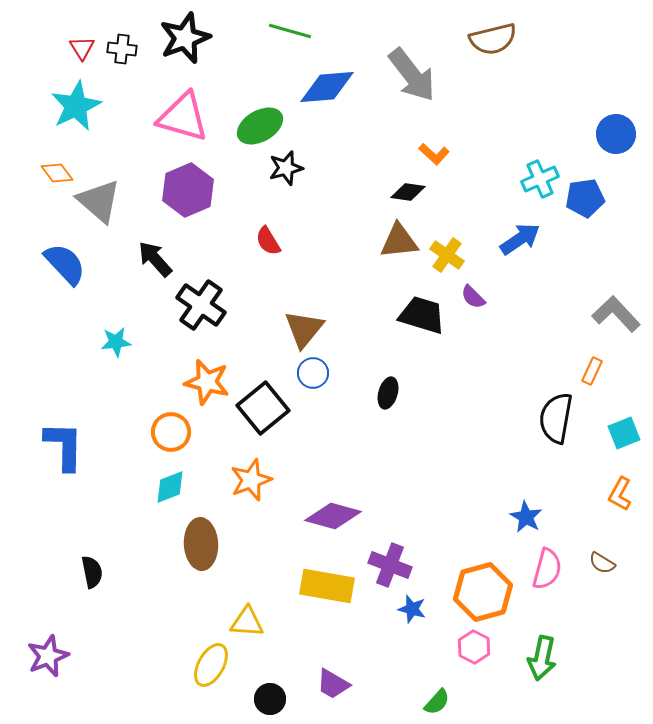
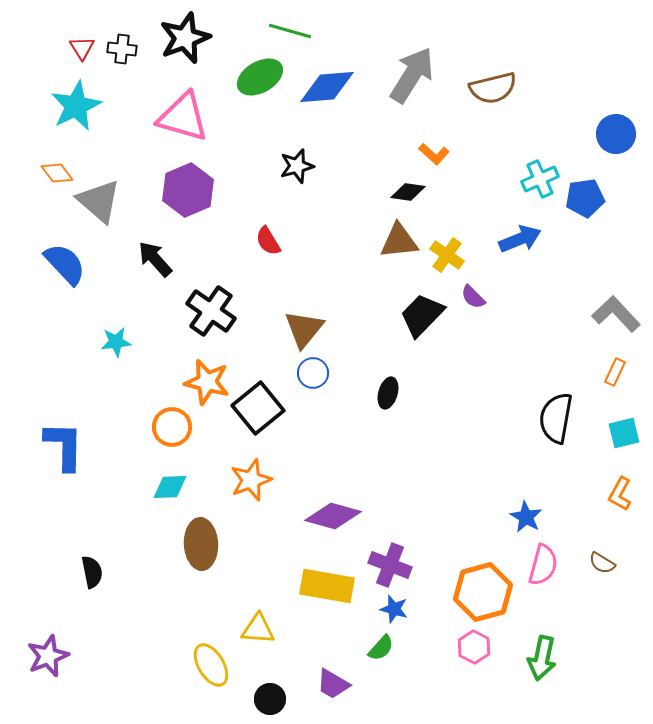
brown semicircle at (493, 39): moved 49 px down
gray arrow at (412, 75): rotated 110 degrees counterclockwise
green ellipse at (260, 126): moved 49 px up
black star at (286, 168): moved 11 px right, 2 px up
blue arrow at (520, 239): rotated 12 degrees clockwise
black cross at (201, 305): moved 10 px right, 6 px down
black trapezoid at (422, 315): rotated 63 degrees counterclockwise
orange rectangle at (592, 371): moved 23 px right, 1 px down
black square at (263, 408): moved 5 px left
orange circle at (171, 432): moved 1 px right, 5 px up
cyan square at (624, 433): rotated 8 degrees clockwise
cyan diamond at (170, 487): rotated 18 degrees clockwise
pink semicircle at (547, 569): moved 4 px left, 4 px up
blue star at (412, 609): moved 18 px left
yellow triangle at (247, 622): moved 11 px right, 7 px down
yellow ellipse at (211, 665): rotated 60 degrees counterclockwise
green semicircle at (437, 702): moved 56 px left, 54 px up
